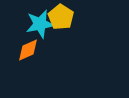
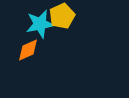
yellow pentagon: moved 1 px right, 1 px up; rotated 15 degrees clockwise
